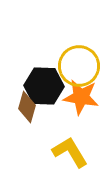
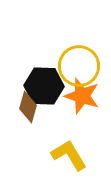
orange star: moved 1 px right, 1 px up; rotated 9 degrees clockwise
brown diamond: moved 1 px right
yellow L-shape: moved 1 px left, 3 px down
